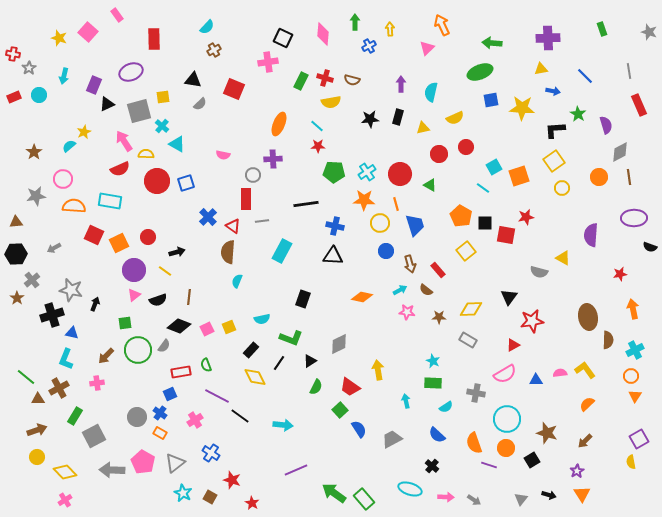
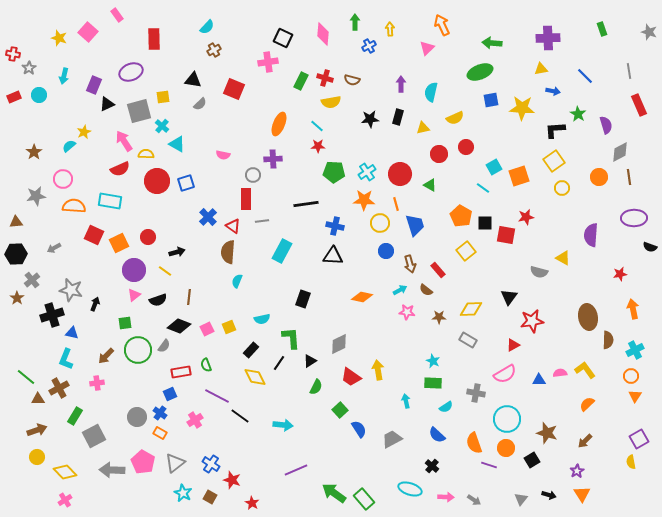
green L-shape at (291, 338): rotated 115 degrees counterclockwise
blue triangle at (536, 380): moved 3 px right
red trapezoid at (350, 387): moved 1 px right, 10 px up
blue cross at (211, 453): moved 11 px down
